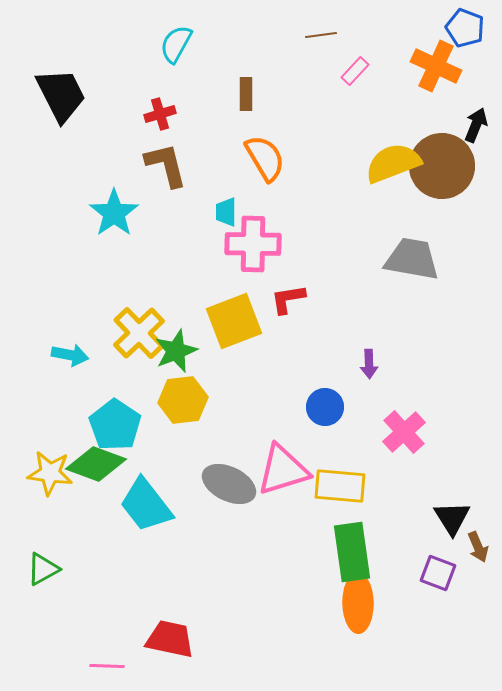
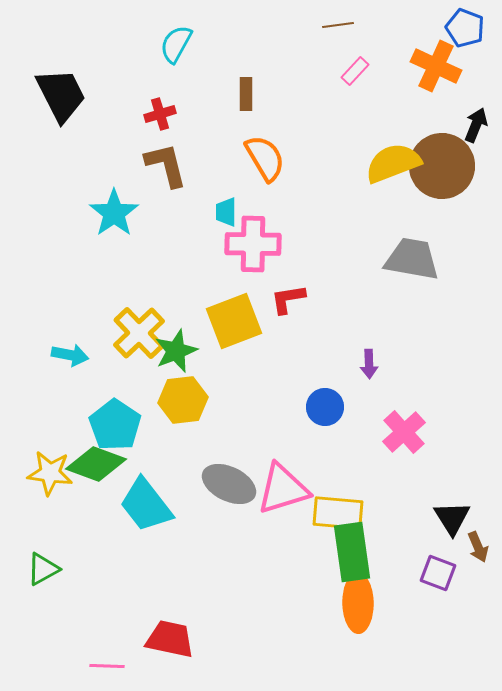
brown line at (321, 35): moved 17 px right, 10 px up
pink triangle at (283, 470): moved 19 px down
yellow rectangle at (340, 486): moved 2 px left, 27 px down
